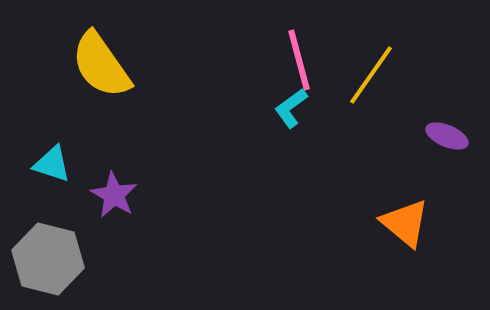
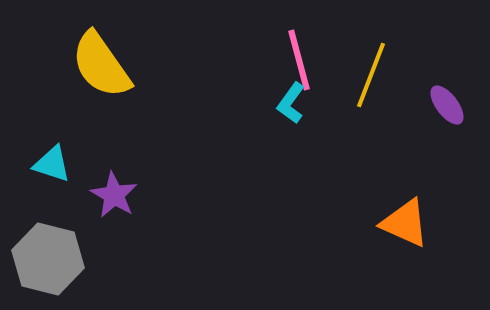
yellow line: rotated 14 degrees counterclockwise
cyan L-shape: moved 5 px up; rotated 18 degrees counterclockwise
purple ellipse: moved 31 px up; rotated 30 degrees clockwise
orange triangle: rotated 16 degrees counterclockwise
